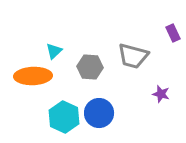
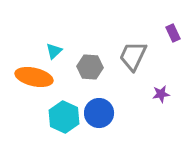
gray trapezoid: rotated 100 degrees clockwise
orange ellipse: moved 1 px right, 1 px down; rotated 15 degrees clockwise
purple star: rotated 24 degrees counterclockwise
